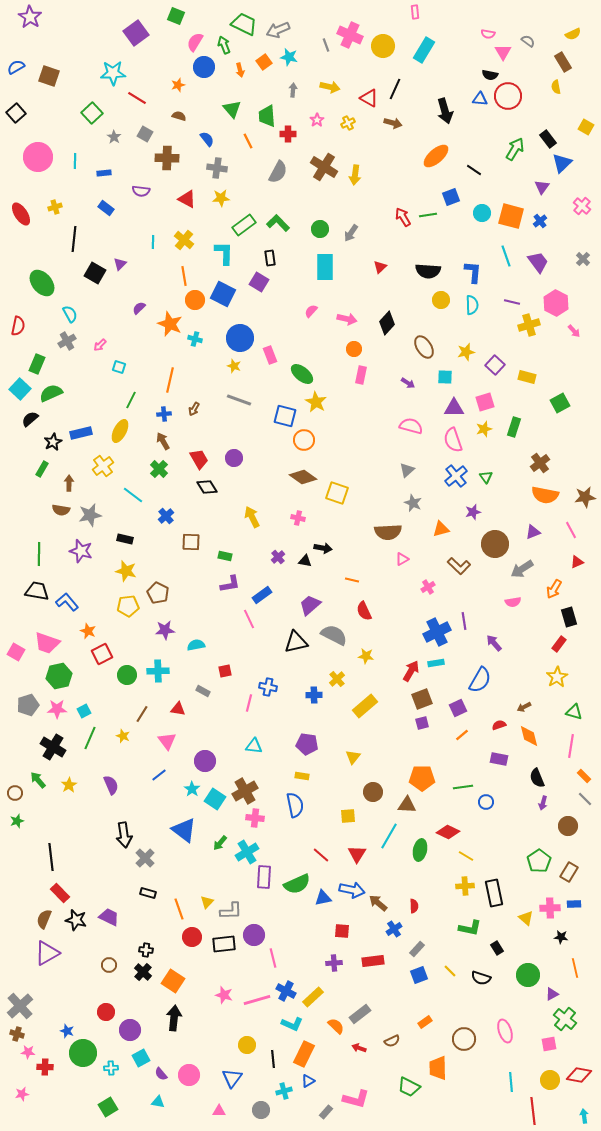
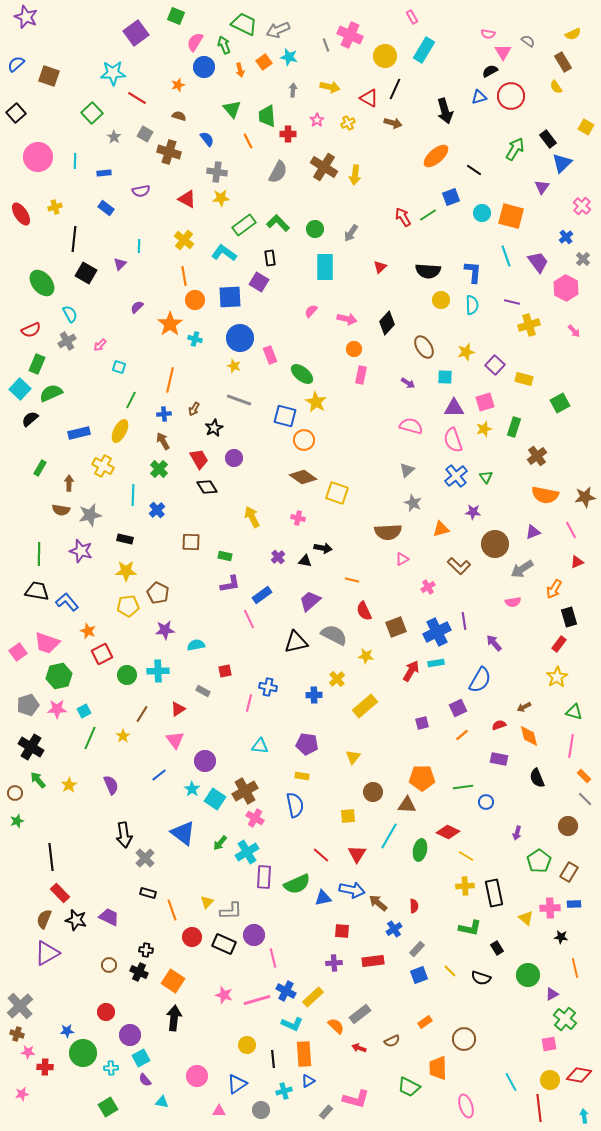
pink rectangle at (415, 12): moved 3 px left, 5 px down; rotated 24 degrees counterclockwise
purple star at (30, 17): moved 4 px left; rotated 10 degrees counterclockwise
yellow circle at (383, 46): moved 2 px right, 10 px down
blue semicircle at (16, 67): moved 3 px up; rotated 12 degrees counterclockwise
black semicircle at (490, 75): moved 4 px up; rotated 140 degrees clockwise
yellow semicircle at (556, 87): rotated 24 degrees counterclockwise
red circle at (508, 96): moved 3 px right
blue triangle at (480, 99): moved 1 px left, 2 px up; rotated 21 degrees counterclockwise
brown cross at (167, 158): moved 2 px right, 6 px up; rotated 15 degrees clockwise
gray cross at (217, 168): moved 4 px down
purple semicircle at (141, 191): rotated 18 degrees counterclockwise
green line at (428, 215): rotated 24 degrees counterclockwise
blue cross at (540, 221): moved 26 px right, 16 px down
green circle at (320, 229): moved 5 px left
cyan line at (153, 242): moved 14 px left, 4 px down
cyan L-shape at (224, 253): rotated 55 degrees counterclockwise
black square at (95, 273): moved 9 px left
blue square at (223, 294): moved 7 px right, 3 px down; rotated 30 degrees counterclockwise
pink hexagon at (556, 303): moved 10 px right, 15 px up
purple semicircle at (139, 308): moved 2 px left, 1 px up
orange star at (170, 324): rotated 15 degrees clockwise
red semicircle at (18, 326): moved 13 px right, 4 px down; rotated 54 degrees clockwise
yellow rectangle at (527, 377): moved 3 px left, 2 px down
blue rectangle at (81, 433): moved 2 px left
black star at (53, 442): moved 161 px right, 14 px up
brown cross at (540, 463): moved 3 px left, 7 px up
yellow cross at (103, 466): rotated 25 degrees counterclockwise
green rectangle at (42, 469): moved 2 px left, 1 px up
cyan line at (133, 495): rotated 55 degrees clockwise
purple star at (473, 512): rotated 21 degrees clockwise
blue cross at (166, 516): moved 9 px left, 6 px up
yellow star at (126, 571): rotated 15 degrees counterclockwise
purple trapezoid at (310, 605): moved 4 px up
pink square at (16, 652): moved 2 px right; rotated 24 degrees clockwise
brown square at (422, 699): moved 26 px left, 72 px up
red triangle at (178, 709): rotated 42 degrees counterclockwise
yellow star at (123, 736): rotated 16 degrees clockwise
pink triangle at (167, 741): moved 8 px right, 1 px up
cyan triangle at (254, 746): moved 6 px right
black cross at (53, 747): moved 22 px left
purple arrow at (543, 803): moved 26 px left, 30 px down
pink cross at (255, 818): rotated 24 degrees clockwise
blue triangle at (184, 830): moved 1 px left, 3 px down
orange line at (179, 909): moved 7 px left, 1 px down
black rectangle at (224, 944): rotated 30 degrees clockwise
black cross at (143, 972): moved 4 px left; rotated 18 degrees counterclockwise
purple circle at (130, 1030): moved 5 px down
blue star at (67, 1031): rotated 24 degrees counterclockwise
pink ellipse at (505, 1031): moved 39 px left, 75 px down
orange rectangle at (304, 1054): rotated 30 degrees counterclockwise
purple semicircle at (161, 1074): moved 16 px left, 6 px down
pink circle at (189, 1075): moved 8 px right, 1 px down
blue triangle at (232, 1078): moved 5 px right, 6 px down; rotated 20 degrees clockwise
cyan line at (511, 1082): rotated 24 degrees counterclockwise
cyan triangle at (158, 1102): moved 4 px right
red line at (533, 1111): moved 6 px right, 3 px up
